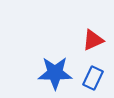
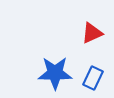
red triangle: moved 1 px left, 7 px up
